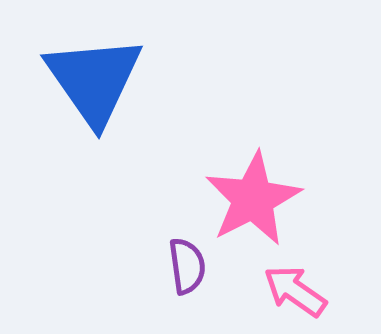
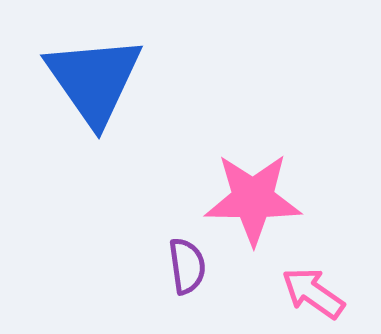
pink star: rotated 28 degrees clockwise
pink arrow: moved 18 px right, 2 px down
